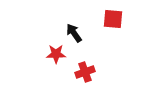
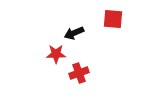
black arrow: rotated 78 degrees counterclockwise
red cross: moved 6 px left, 1 px down
